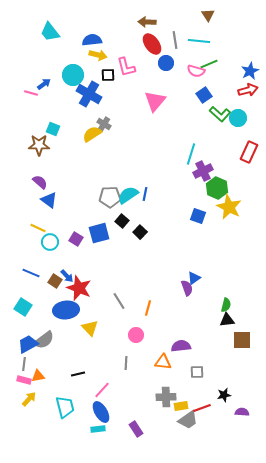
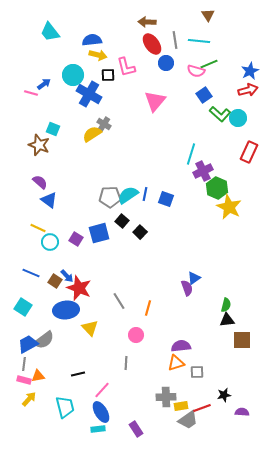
brown star at (39, 145): rotated 20 degrees clockwise
blue square at (198, 216): moved 32 px left, 17 px up
orange triangle at (163, 362): moved 13 px right, 1 px down; rotated 24 degrees counterclockwise
